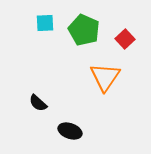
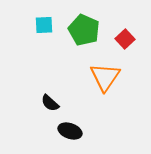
cyan square: moved 1 px left, 2 px down
black semicircle: moved 12 px right
